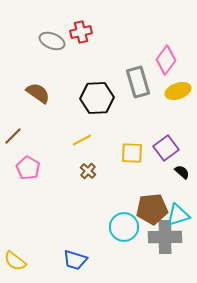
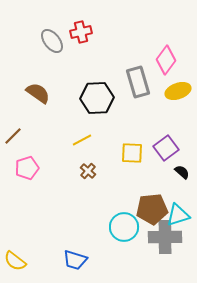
gray ellipse: rotated 30 degrees clockwise
pink pentagon: moved 1 px left; rotated 25 degrees clockwise
